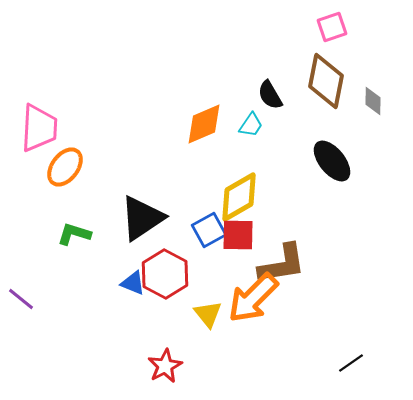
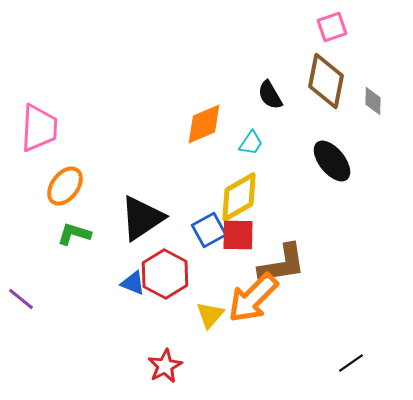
cyan trapezoid: moved 18 px down
orange ellipse: moved 19 px down
yellow triangle: moved 2 px right, 1 px down; rotated 20 degrees clockwise
